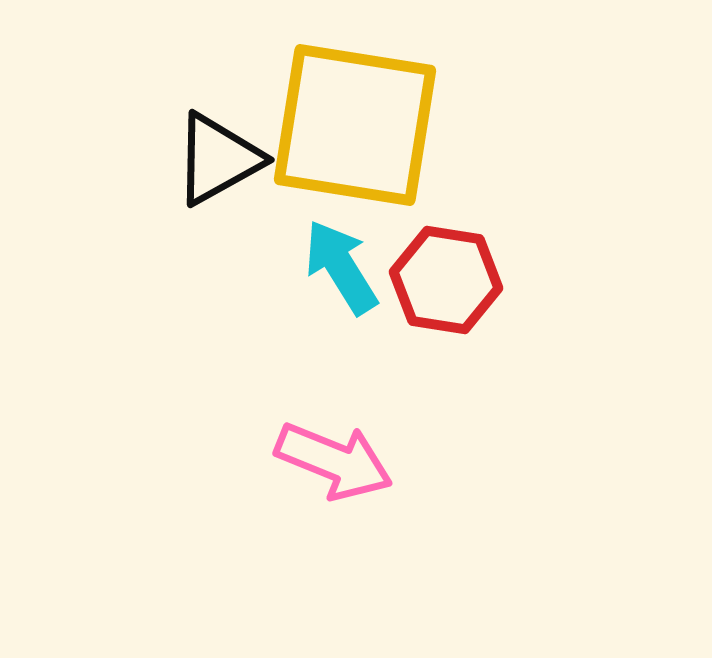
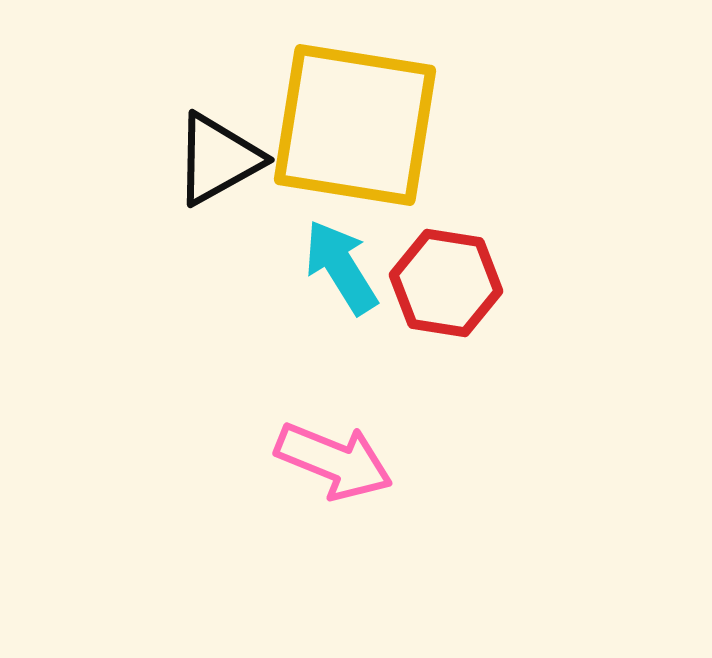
red hexagon: moved 3 px down
